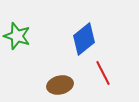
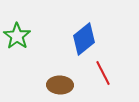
green star: rotated 16 degrees clockwise
brown ellipse: rotated 15 degrees clockwise
